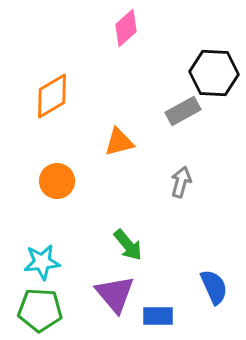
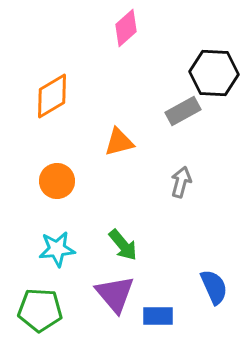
green arrow: moved 5 px left
cyan star: moved 15 px right, 13 px up
